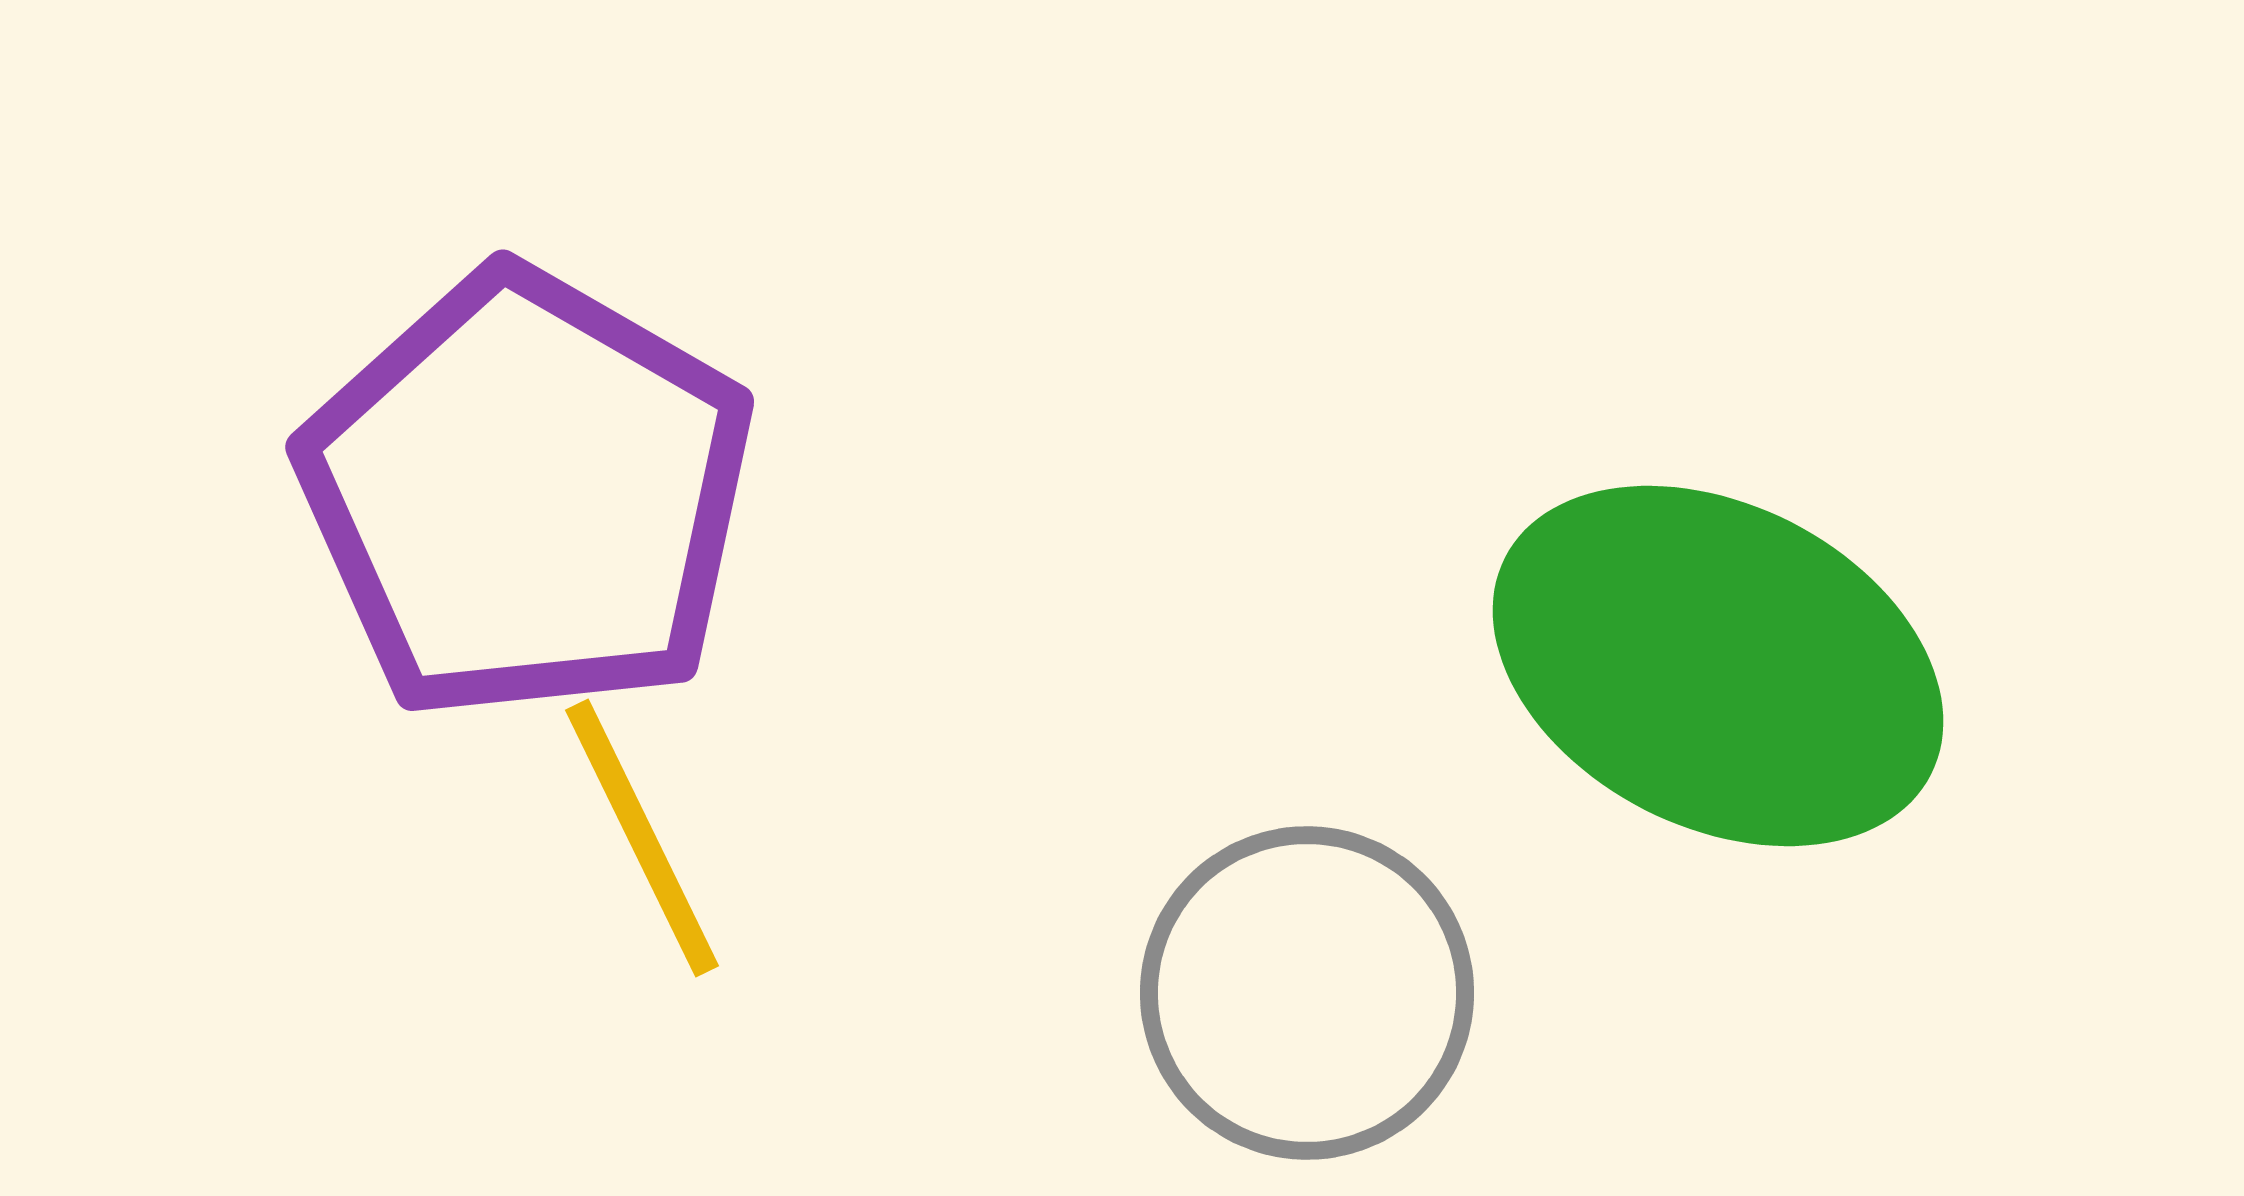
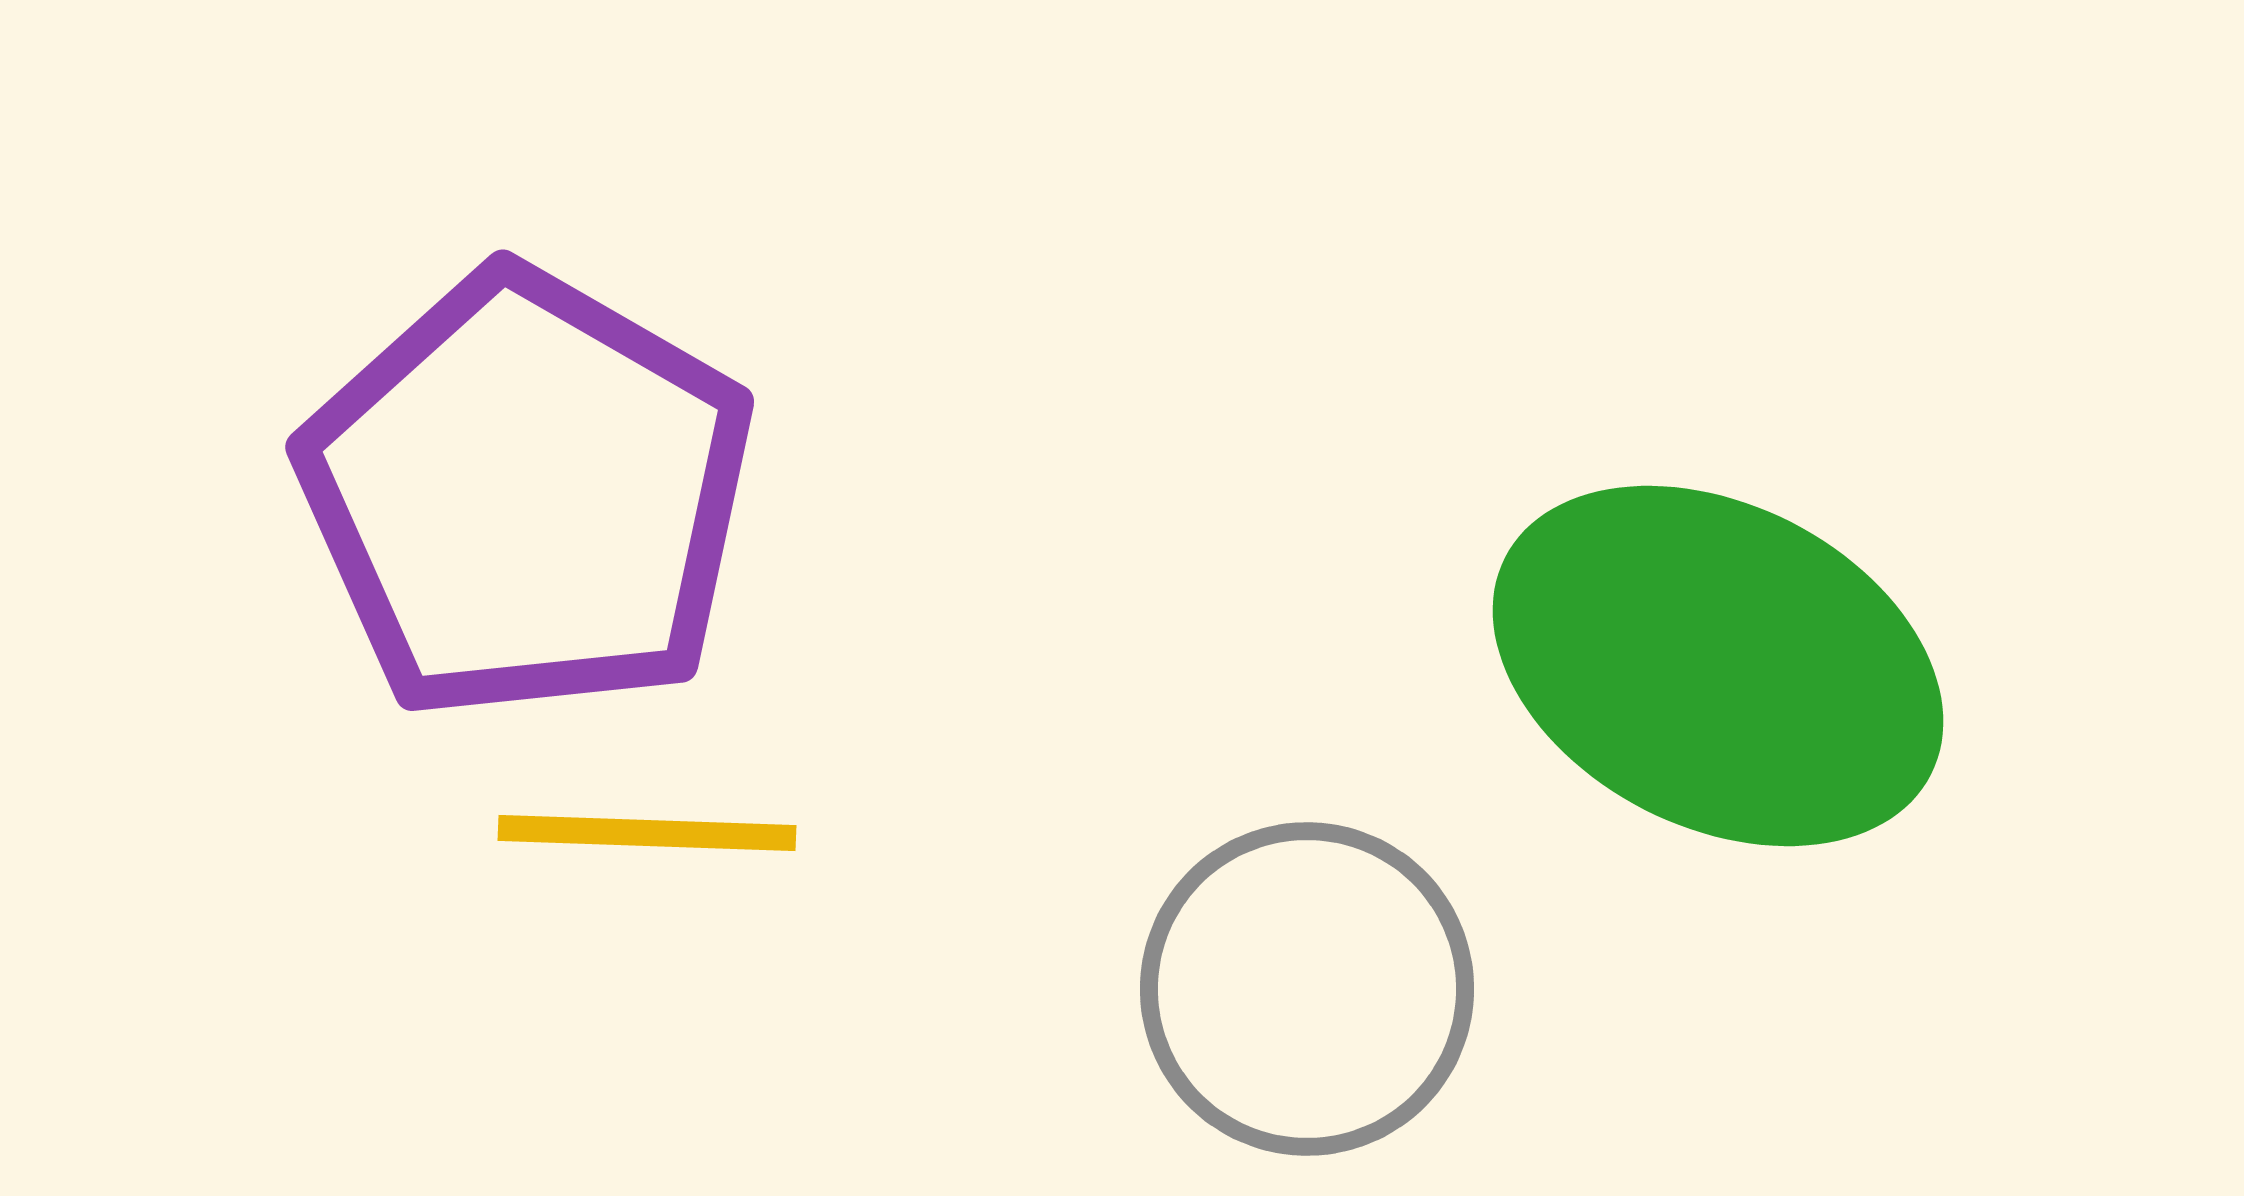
yellow line: moved 5 px right, 5 px up; rotated 62 degrees counterclockwise
gray circle: moved 4 px up
